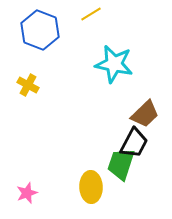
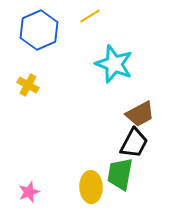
yellow line: moved 1 px left, 2 px down
blue hexagon: moved 1 px left; rotated 15 degrees clockwise
cyan star: rotated 9 degrees clockwise
brown trapezoid: moved 5 px left; rotated 16 degrees clockwise
green trapezoid: moved 1 px left, 10 px down; rotated 8 degrees counterclockwise
pink star: moved 2 px right, 1 px up
